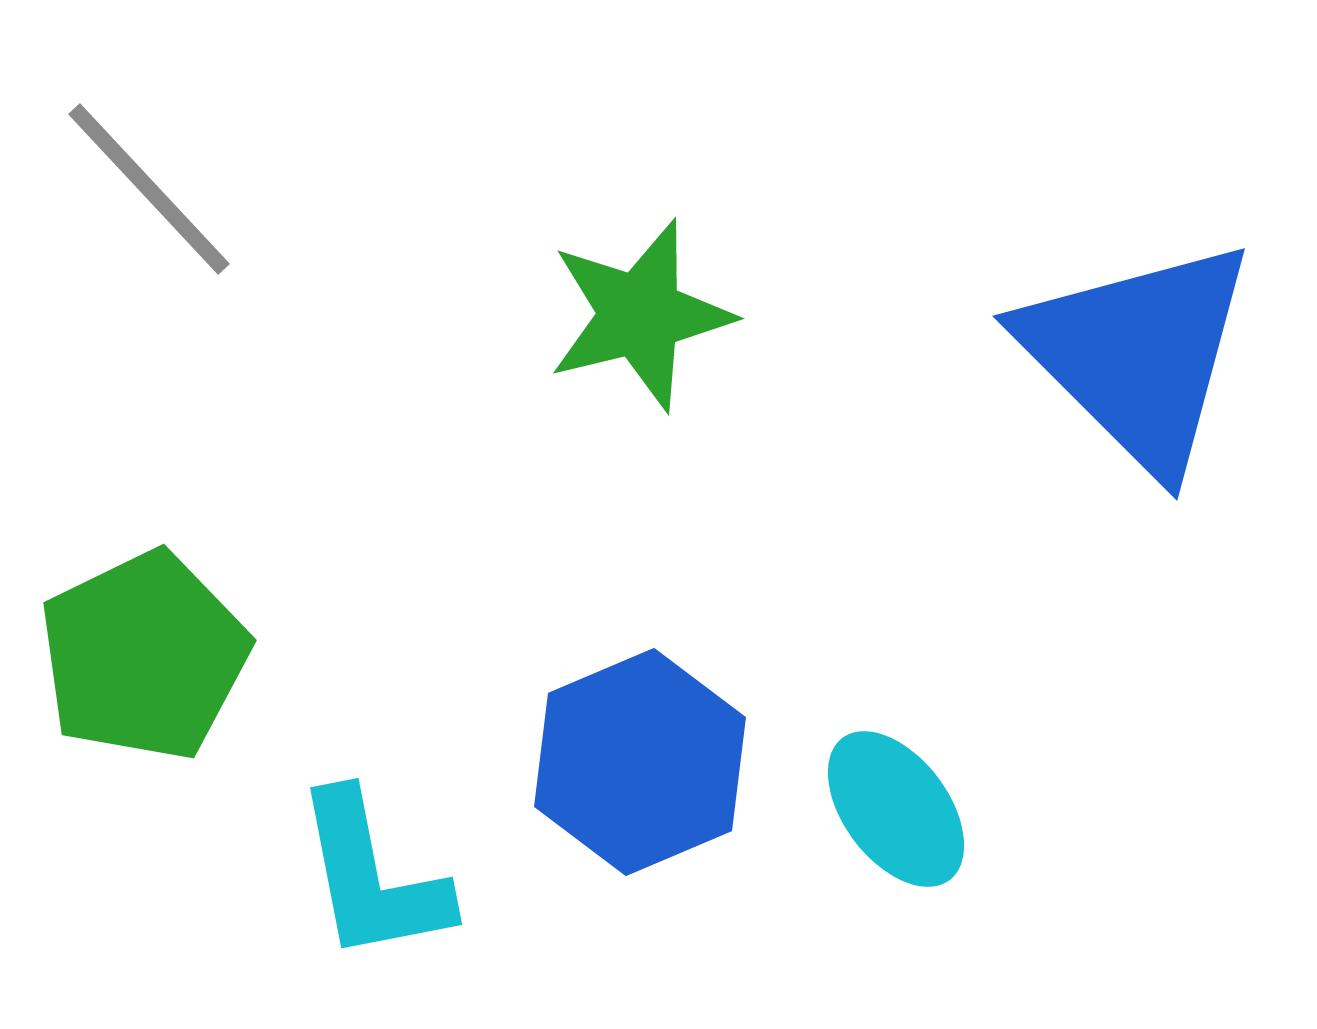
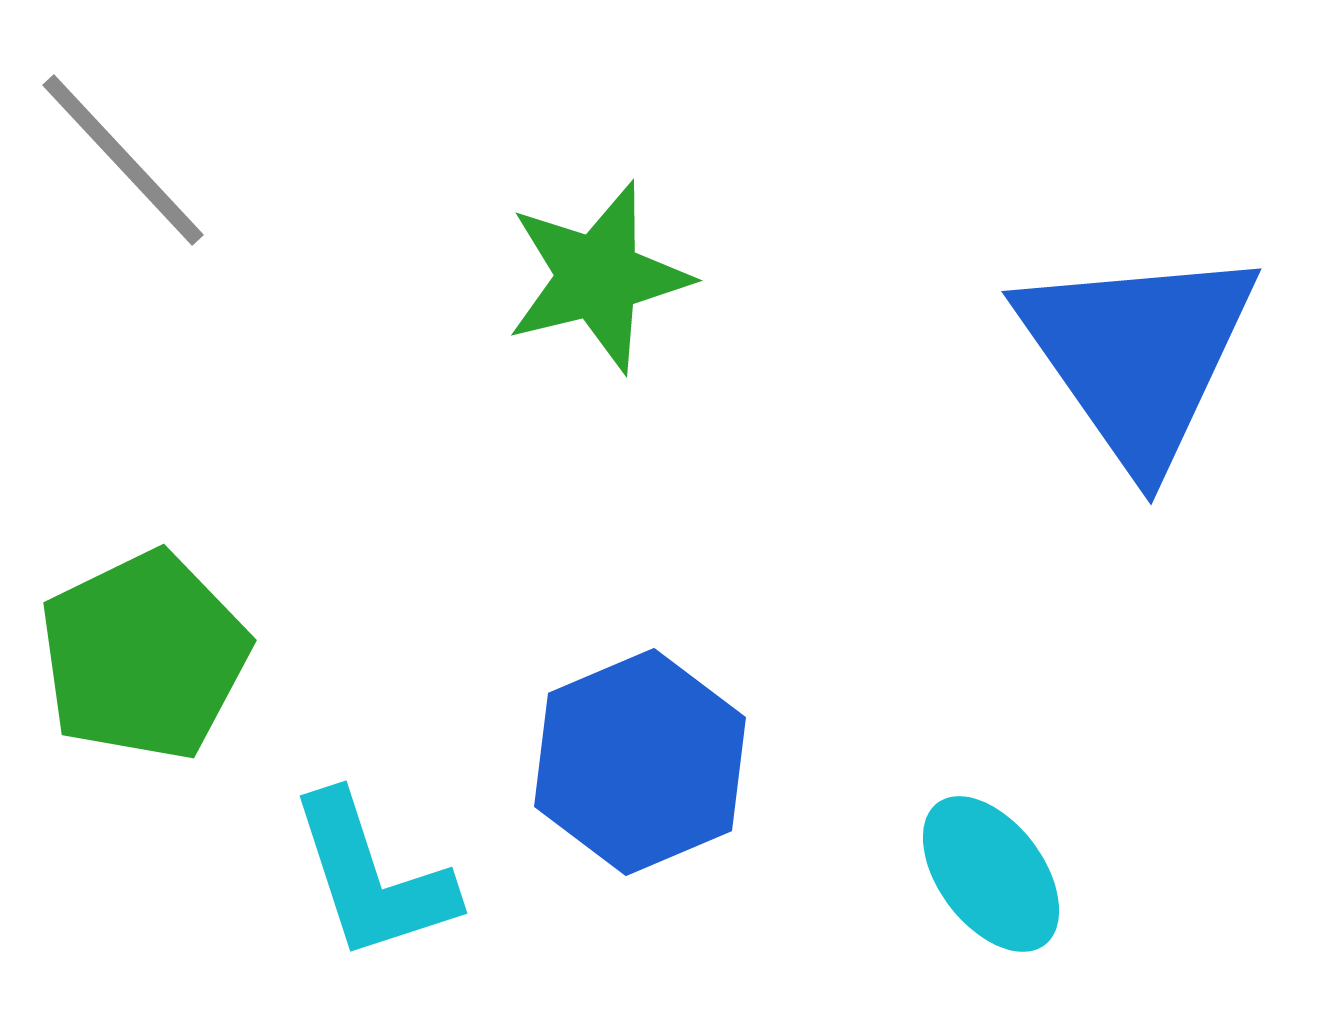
gray line: moved 26 px left, 29 px up
green star: moved 42 px left, 38 px up
blue triangle: rotated 10 degrees clockwise
cyan ellipse: moved 95 px right, 65 px down
cyan L-shape: rotated 7 degrees counterclockwise
